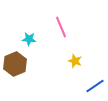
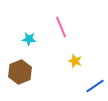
brown hexagon: moved 5 px right, 8 px down
